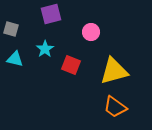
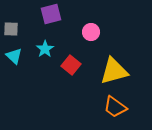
gray square: rotated 14 degrees counterclockwise
cyan triangle: moved 1 px left, 3 px up; rotated 30 degrees clockwise
red square: rotated 18 degrees clockwise
